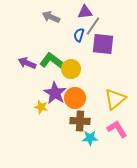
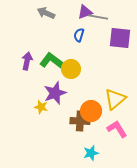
purple triangle: rotated 14 degrees counterclockwise
gray arrow: moved 5 px left, 4 px up
gray line: moved 5 px right, 9 px up; rotated 66 degrees clockwise
purple square: moved 17 px right, 6 px up
purple arrow: moved 2 px up; rotated 78 degrees clockwise
purple star: rotated 20 degrees clockwise
orange circle: moved 16 px right, 13 px down
cyan star: moved 1 px right, 15 px down; rotated 14 degrees counterclockwise
